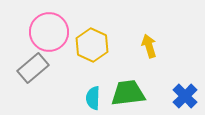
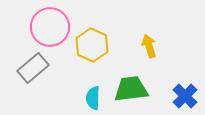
pink circle: moved 1 px right, 5 px up
green trapezoid: moved 3 px right, 4 px up
